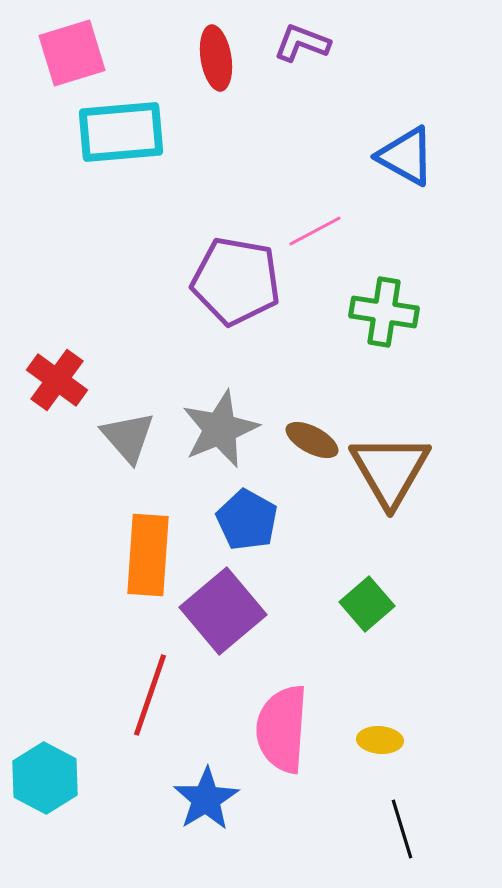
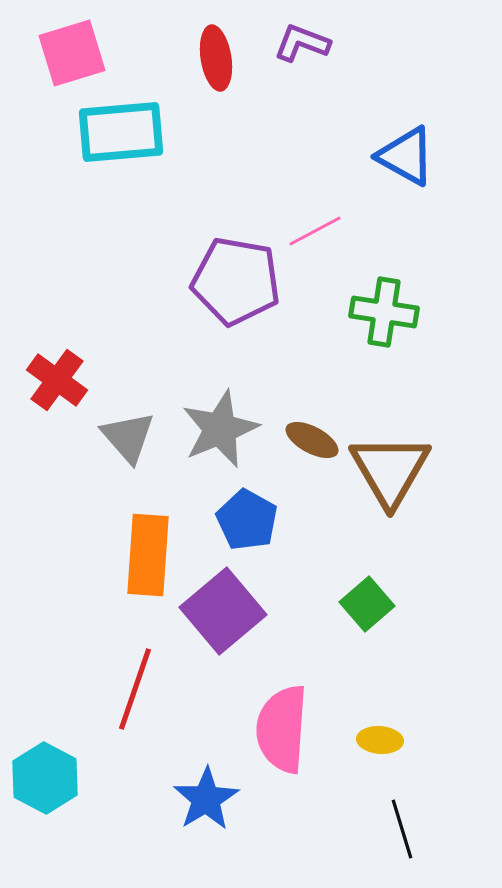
red line: moved 15 px left, 6 px up
